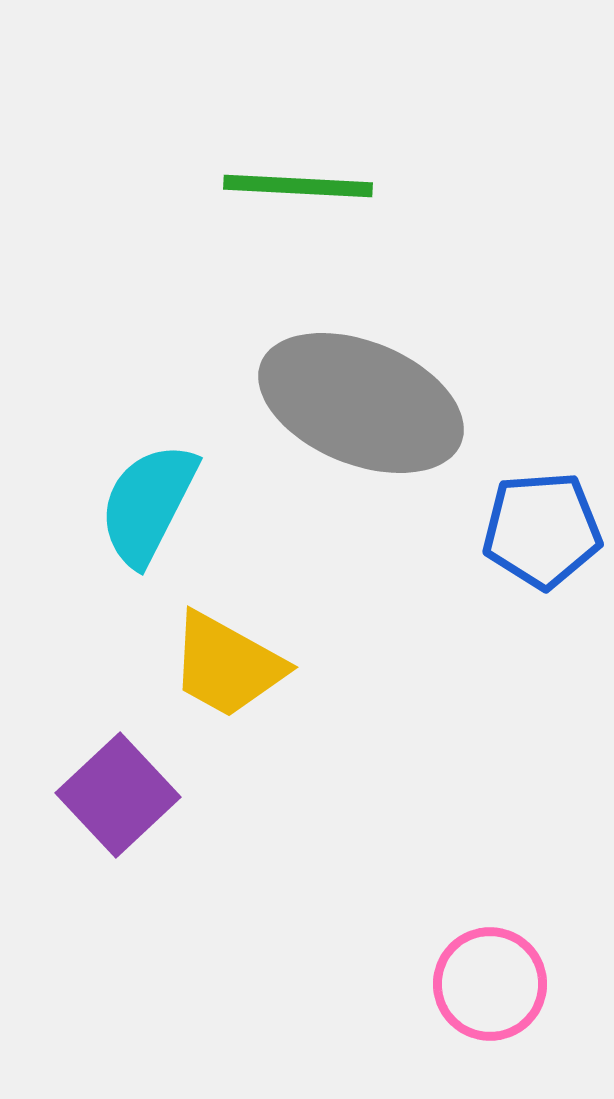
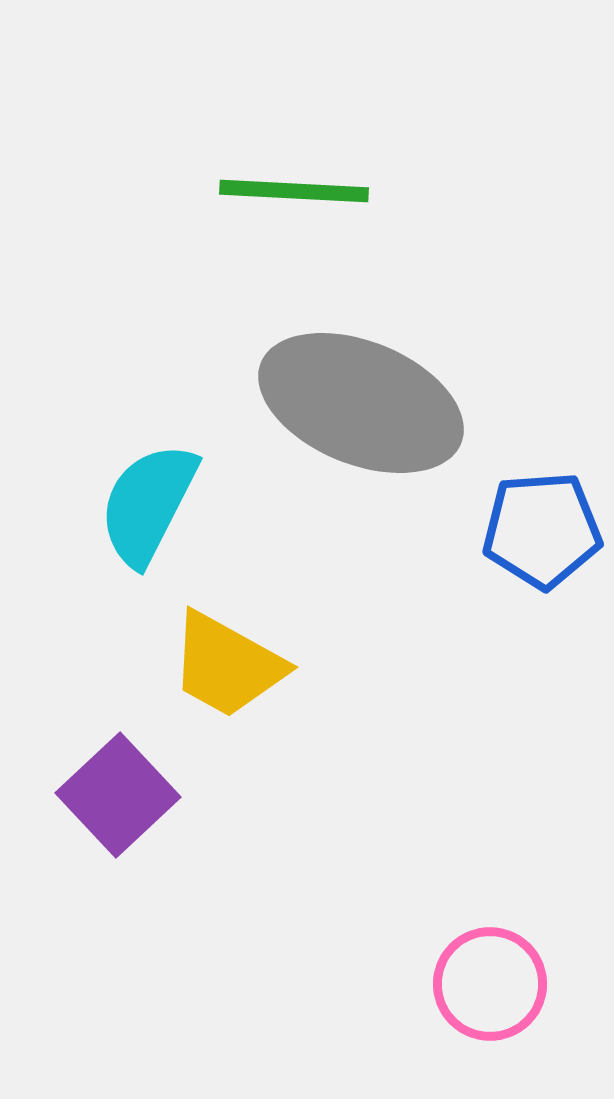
green line: moved 4 px left, 5 px down
